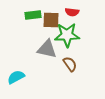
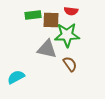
red semicircle: moved 1 px left, 1 px up
